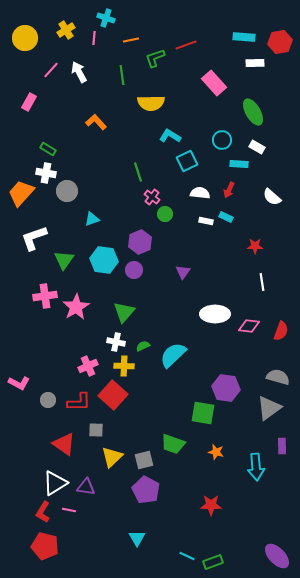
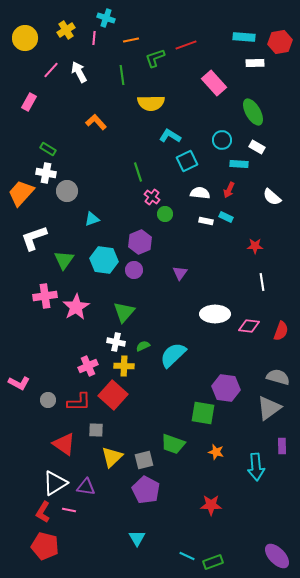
purple triangle at (183, 272): moved 3 px left, 1 px down
